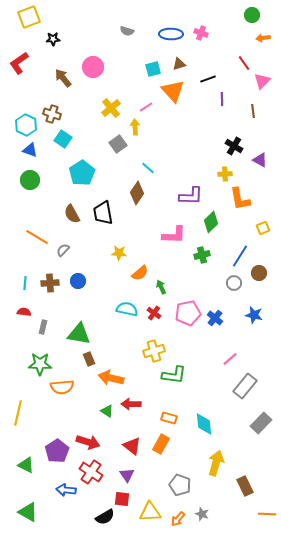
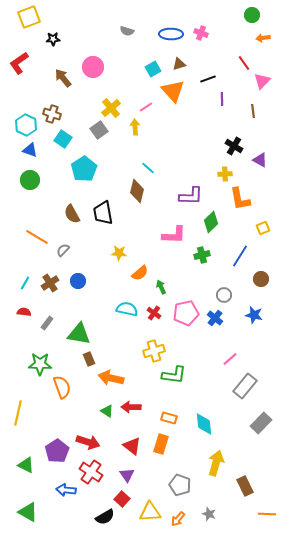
cyan square at (153, 69): rotated 14 degrees counterclockwise
gray square at (118, 144): moved 19 px left, 14 px up
cyan pentagon at (82, 173): moved 2 px right, 4 px up
brown diamond at (137, 193): moved 2 px up; rotated 20 degrees counterclockwise
brown circle at (259, 273): moved 2 px right, 6 px down
cyan line at (25, 283): rotated 24 degrees clockwise
brown cross at (50, 283): rotated 30 degrees counterclockwise
gray circle at (234, 283): moved 10 px left, 12 px down
pink pentagon at (188, 313): moved 2 px left
gray rectangle at (43, 327): moved 4 px right, 4 px up; rotated 24 degrees clockwise
orange semicircle at (62, 387): rotated 105 degrees counterclockwise
red arrow at (131, 404): moved 3 px down
orange rectangle at (161, 444): rotated 12 degrees counterclockwise
red square at (122, 499): rotated 35 degrees clockwise
gray star at (202, 514): moved 7 px right
